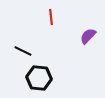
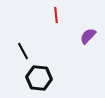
red line: moved 5 px right, 2 px up
black line: rotated 36 degrees clockwise
